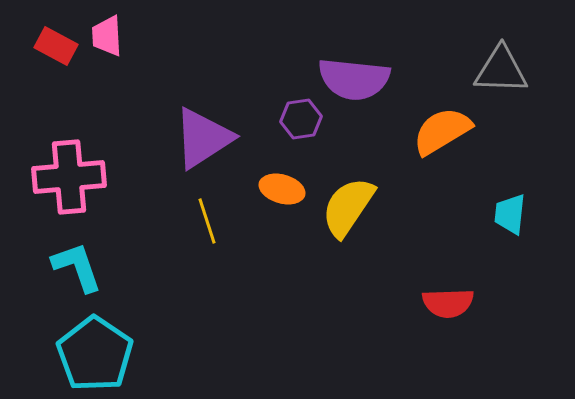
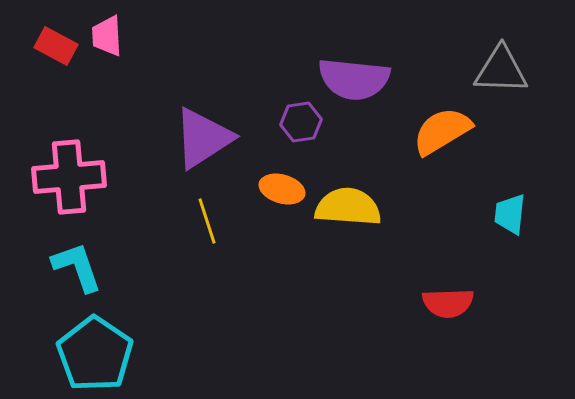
purple hexagon: moved 3 px down
yellow semicircle: rotated 60 degrees clockwise
